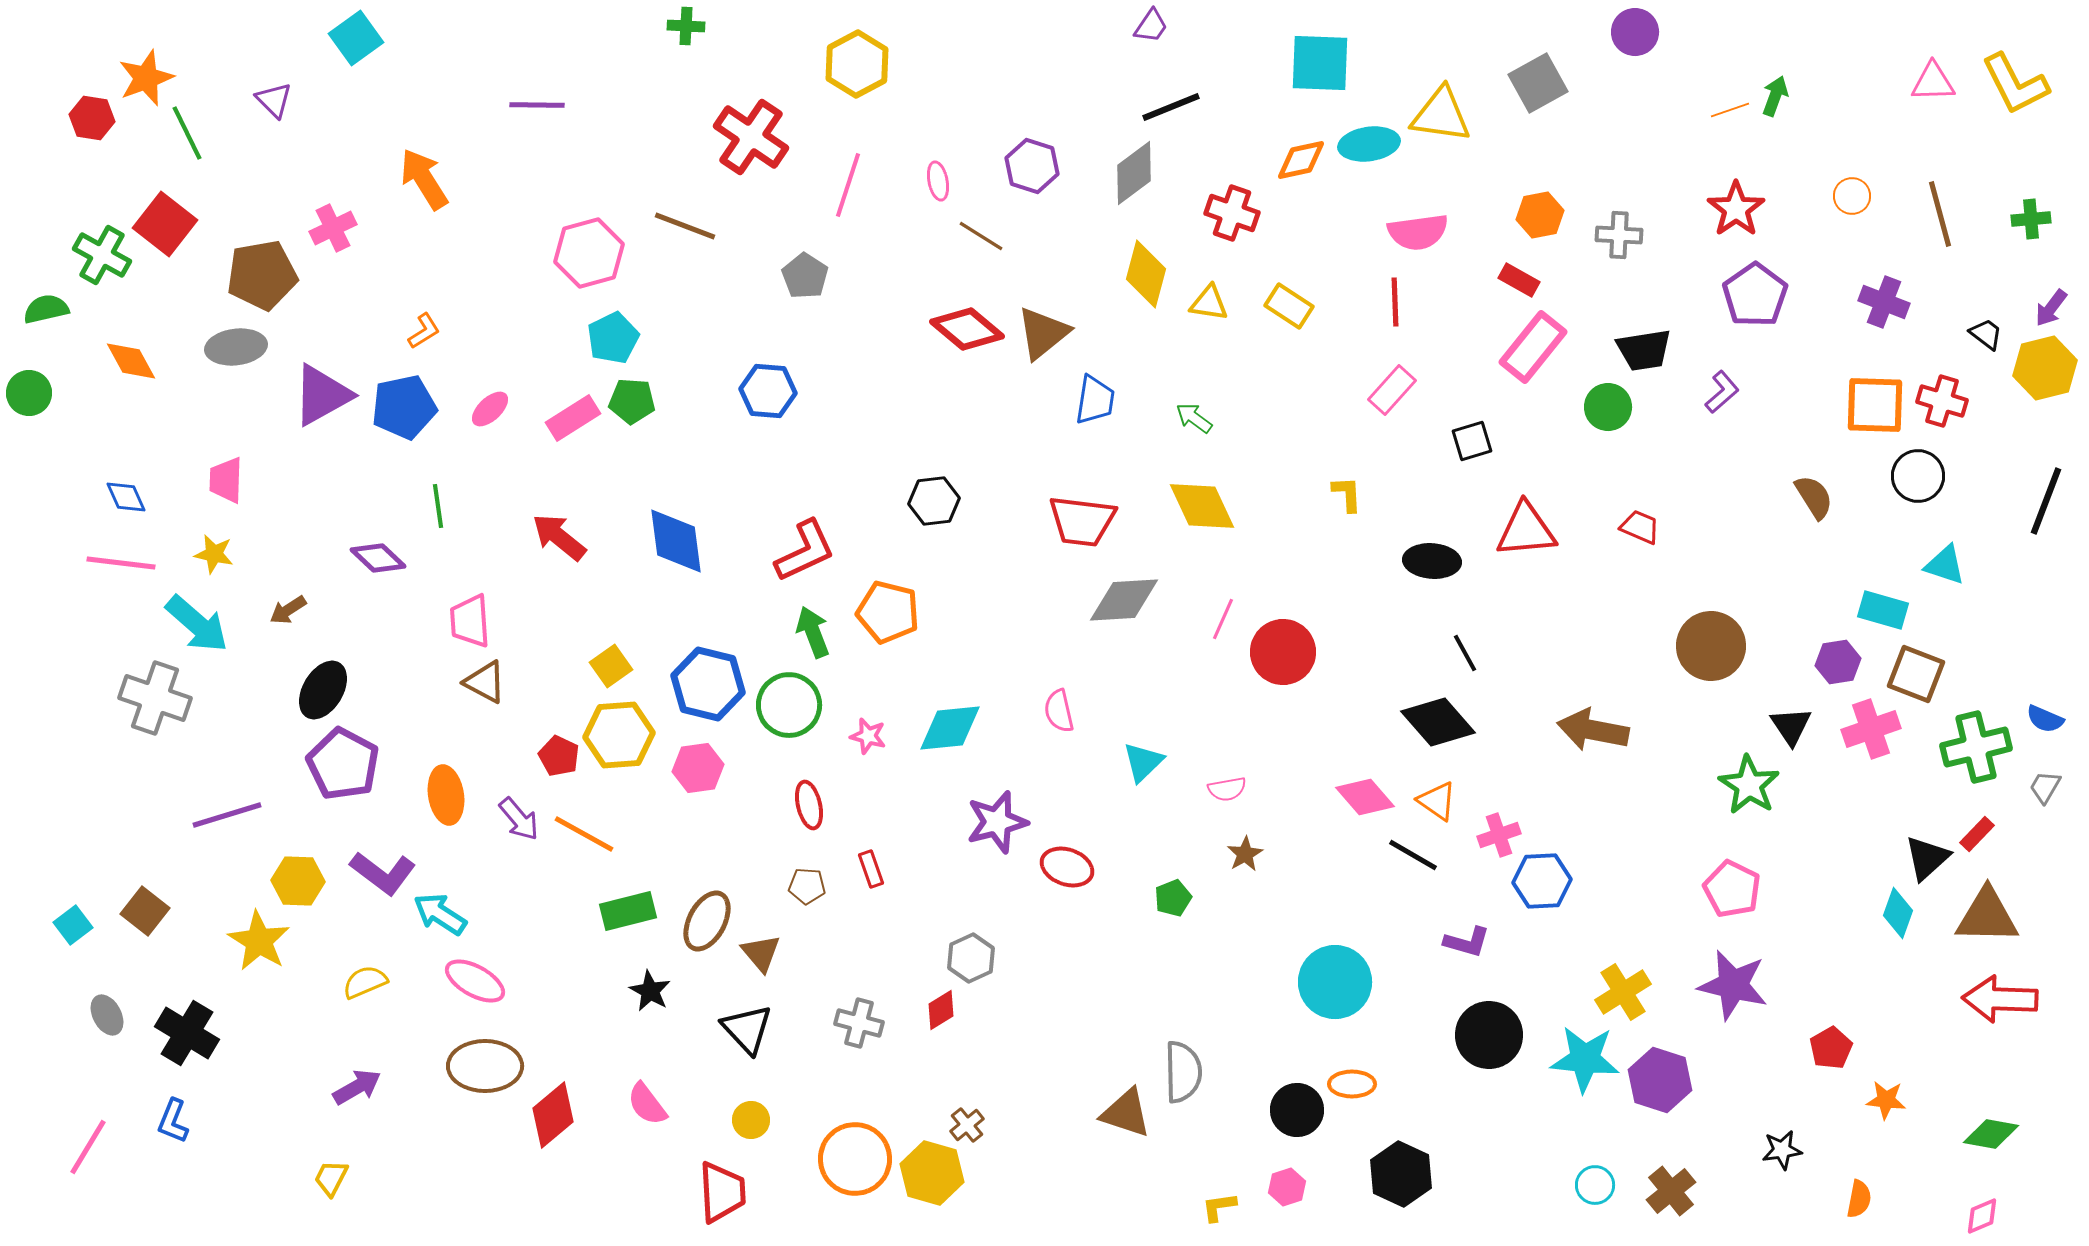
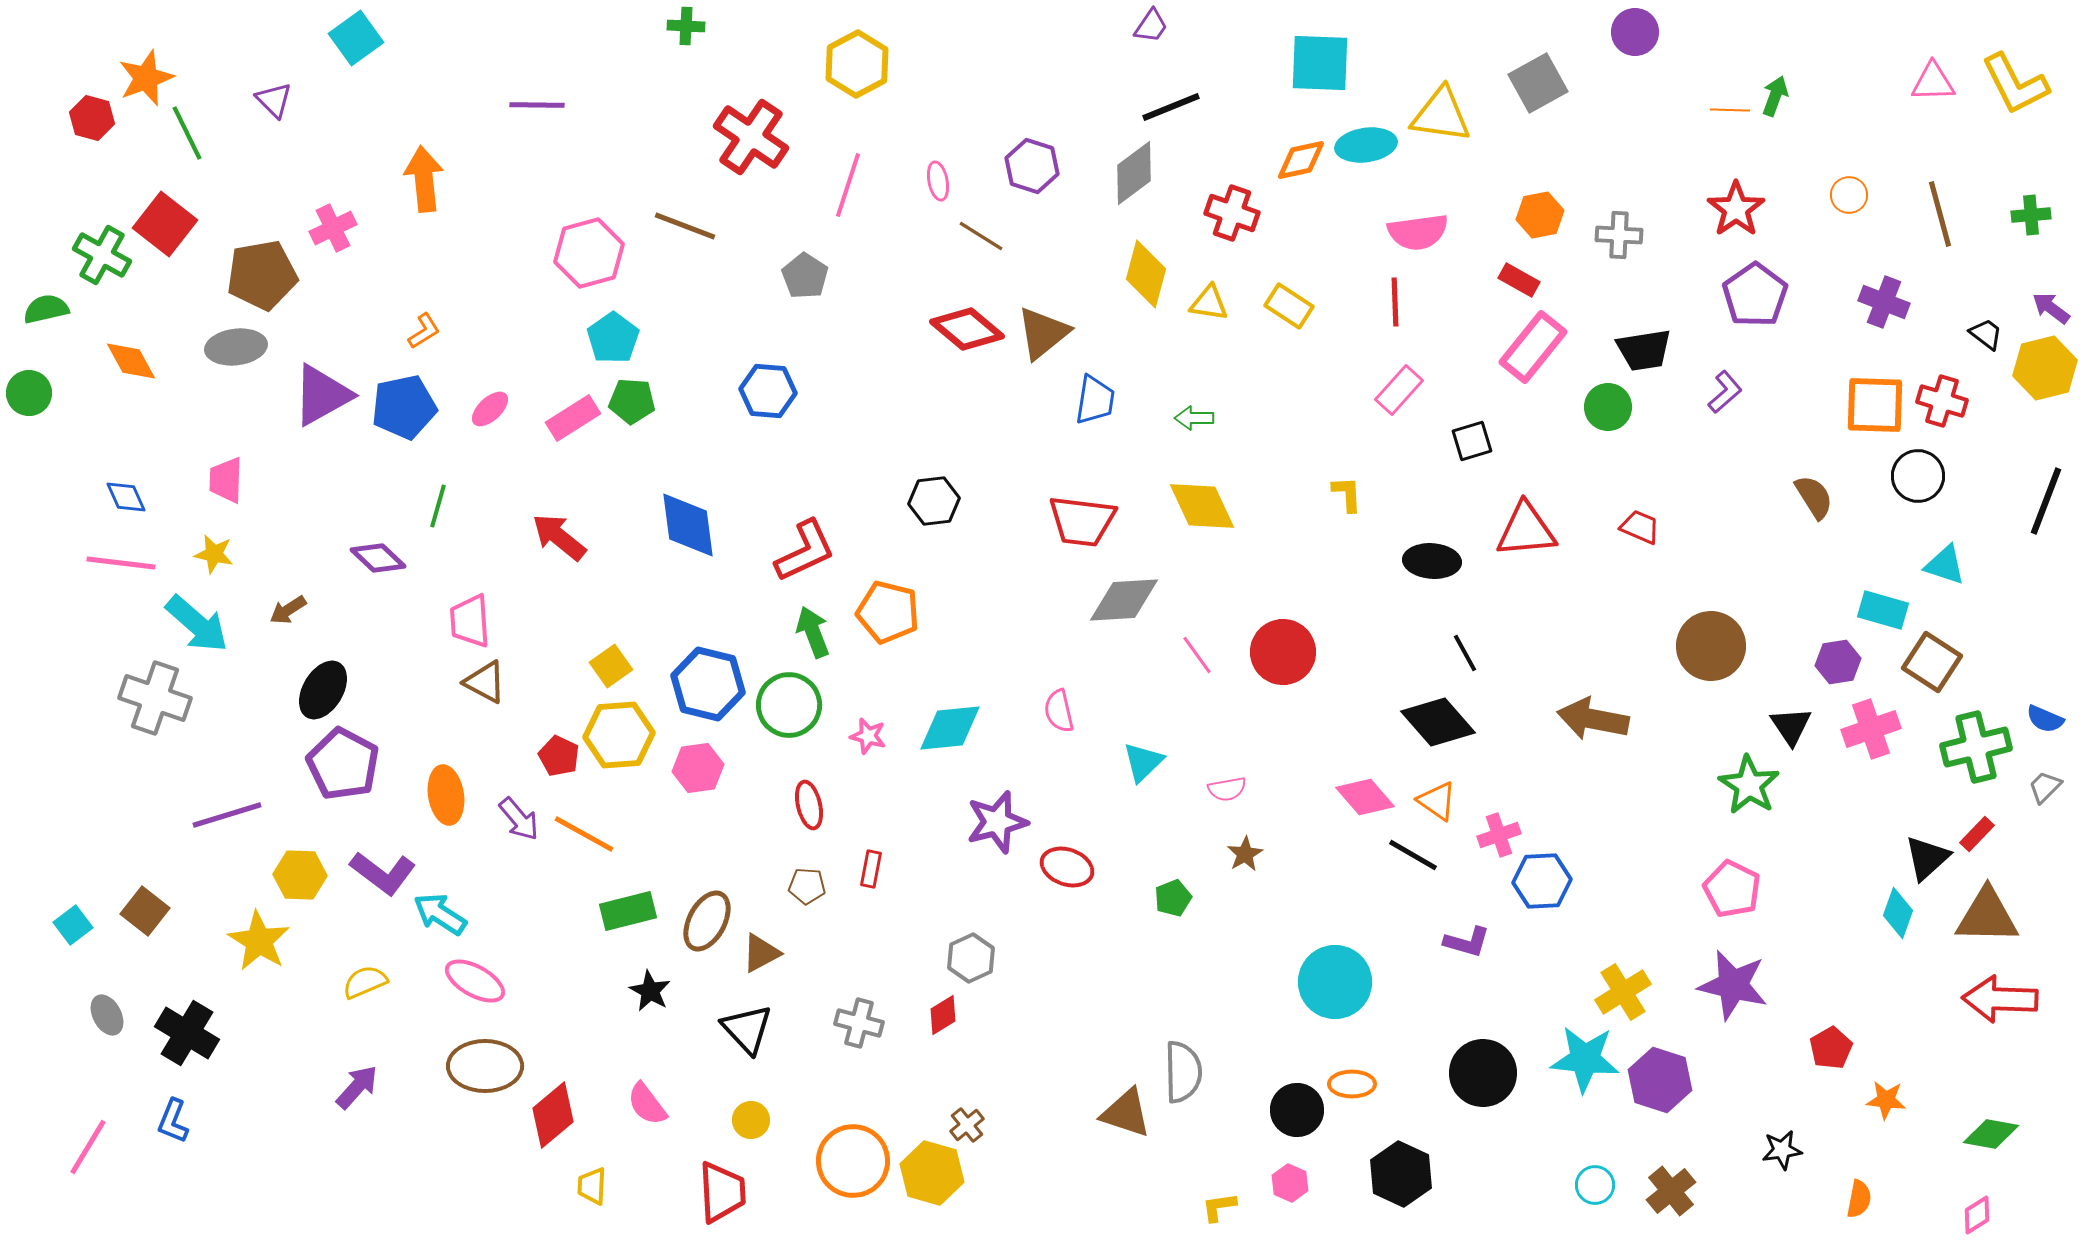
orange line at (1730, 110): rotated 21 degrees clockwise
red hexagon at (92, 118): rotated 6 degrees clockwise
cyan ellipse at (1369, 144): moved 3 px left, 1 px down
orange arrow at (424, 179): rotated 26 degrees clockwise
orange circle at (1852, 196): moved 3 px left, 1 px up
green cross at (2031, 219): moved 4 px up
purple arrow at (2051, 308): rotated 90 degrees clockwise
cyan pentagon at (613, 338): rotated 9 degrees counterclockwise
pink rectangle at (1392, 390): moved 7 px right
purple L-shape at (1722, 392): moved 3 px right
green arrow at (1194, 418): rotated 36 degrees counterclockwise
green line at (438, 506): rotated 24 degrees clockwise
blue diamond at (676, 541): moved 12 px right, 16 px up
pink line at (1223, 619): moved 26 px left, 36 px down; rotated 60 degrees counterclockwise
brown square at (1916, 674): moved 16 px right, 12 px up; rotated 12 degrees clockwise
brown arrow at (1593, 730): moved 11 px up
gray trapezoid at (2045, 787): rotated 15 degrees clockwise
red rectangle at (871, 869): rotated 30 degrees clockwise
yellow hexagon at (298, 881): moved 2 px right, 6 px up
brown triangle at (761, 953): rotated 42 degrees clockwise
red diamond at (941, 1010): moved 2 px right, 5 px down
black circle at (1489, 1035): moved 6 px left, 38 px down
purple arrow at (357, 1087): rotated 18 degrees counterclockwise
orange circle at (855, 1159): moved 2 px left, 2 px down
yellow trapezoid at (331, 1178): moved 261 px right, 8 px down; rotated 24 degrees counterclockwise
pink hexagon at (1287, 1187): moved 3 px right, 4 px up; rotated 18 degrees counterclockwise
pink diamond at (1982, 1216): moved 5 px left, 1 px up; rotated 9 degrees counterclockwise
